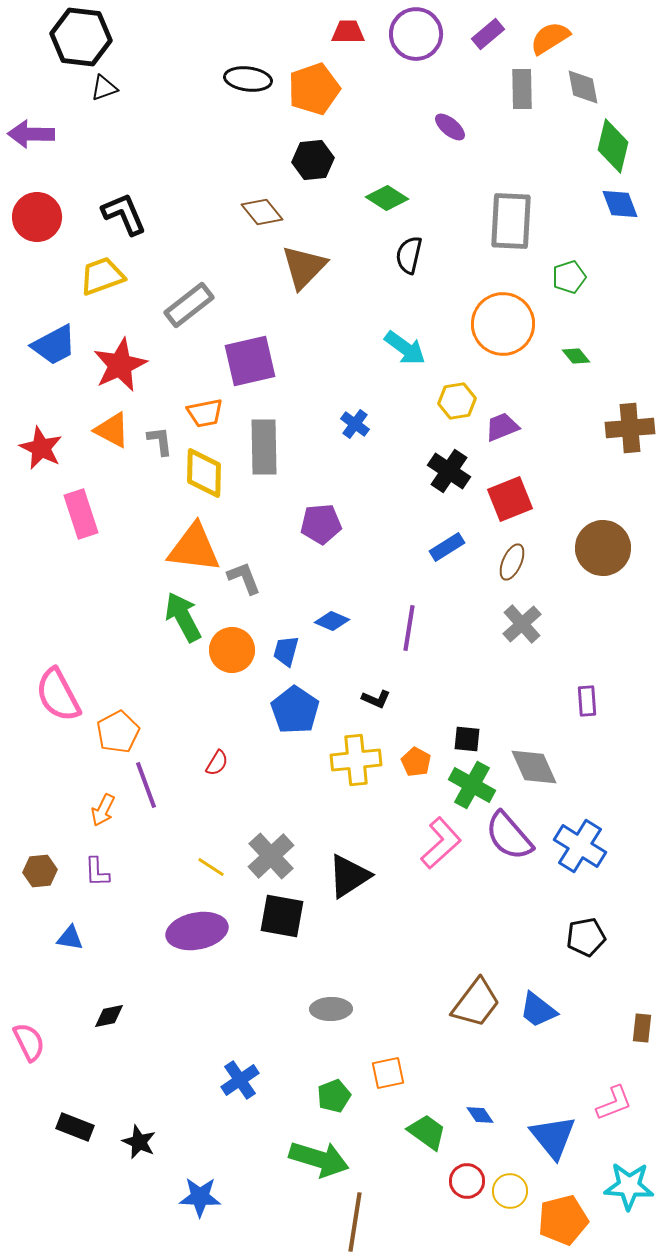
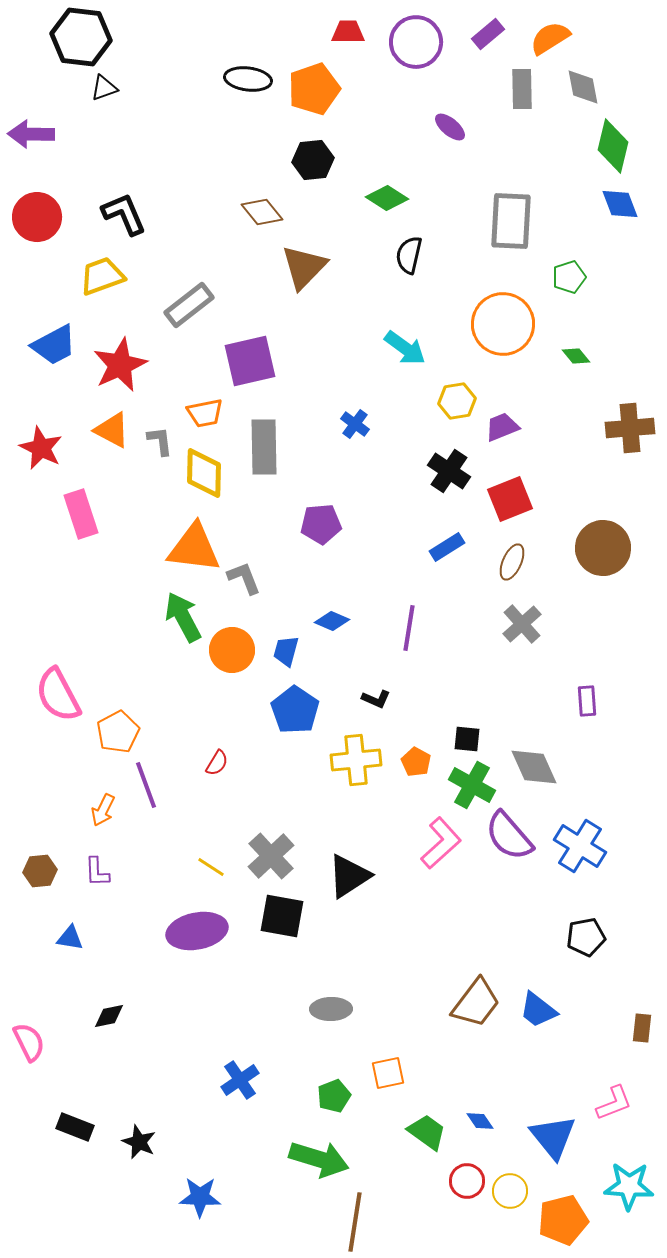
purple circle at (416, 34): moved 8 px down
blue diamond at (480, 1115): moved 6 px down
